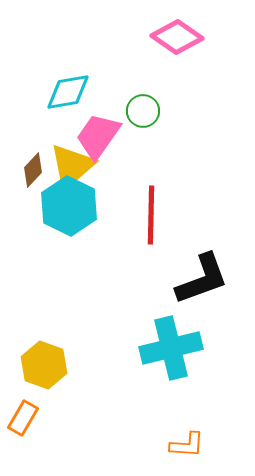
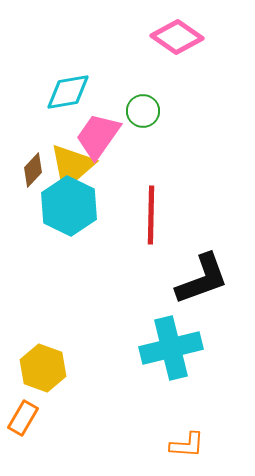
yellow hexagon: moved 1 px left, 3 px down
